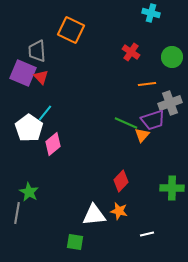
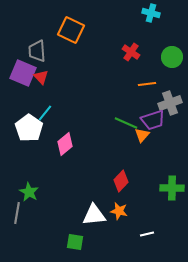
pink diamond: moved 12 px right
